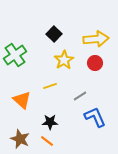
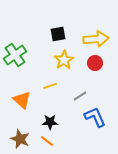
black square: moved 4 px right; rotated 35 degrees clockwise
